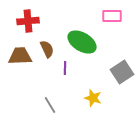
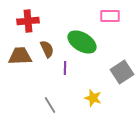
pink rectangle: moved 2 px left
